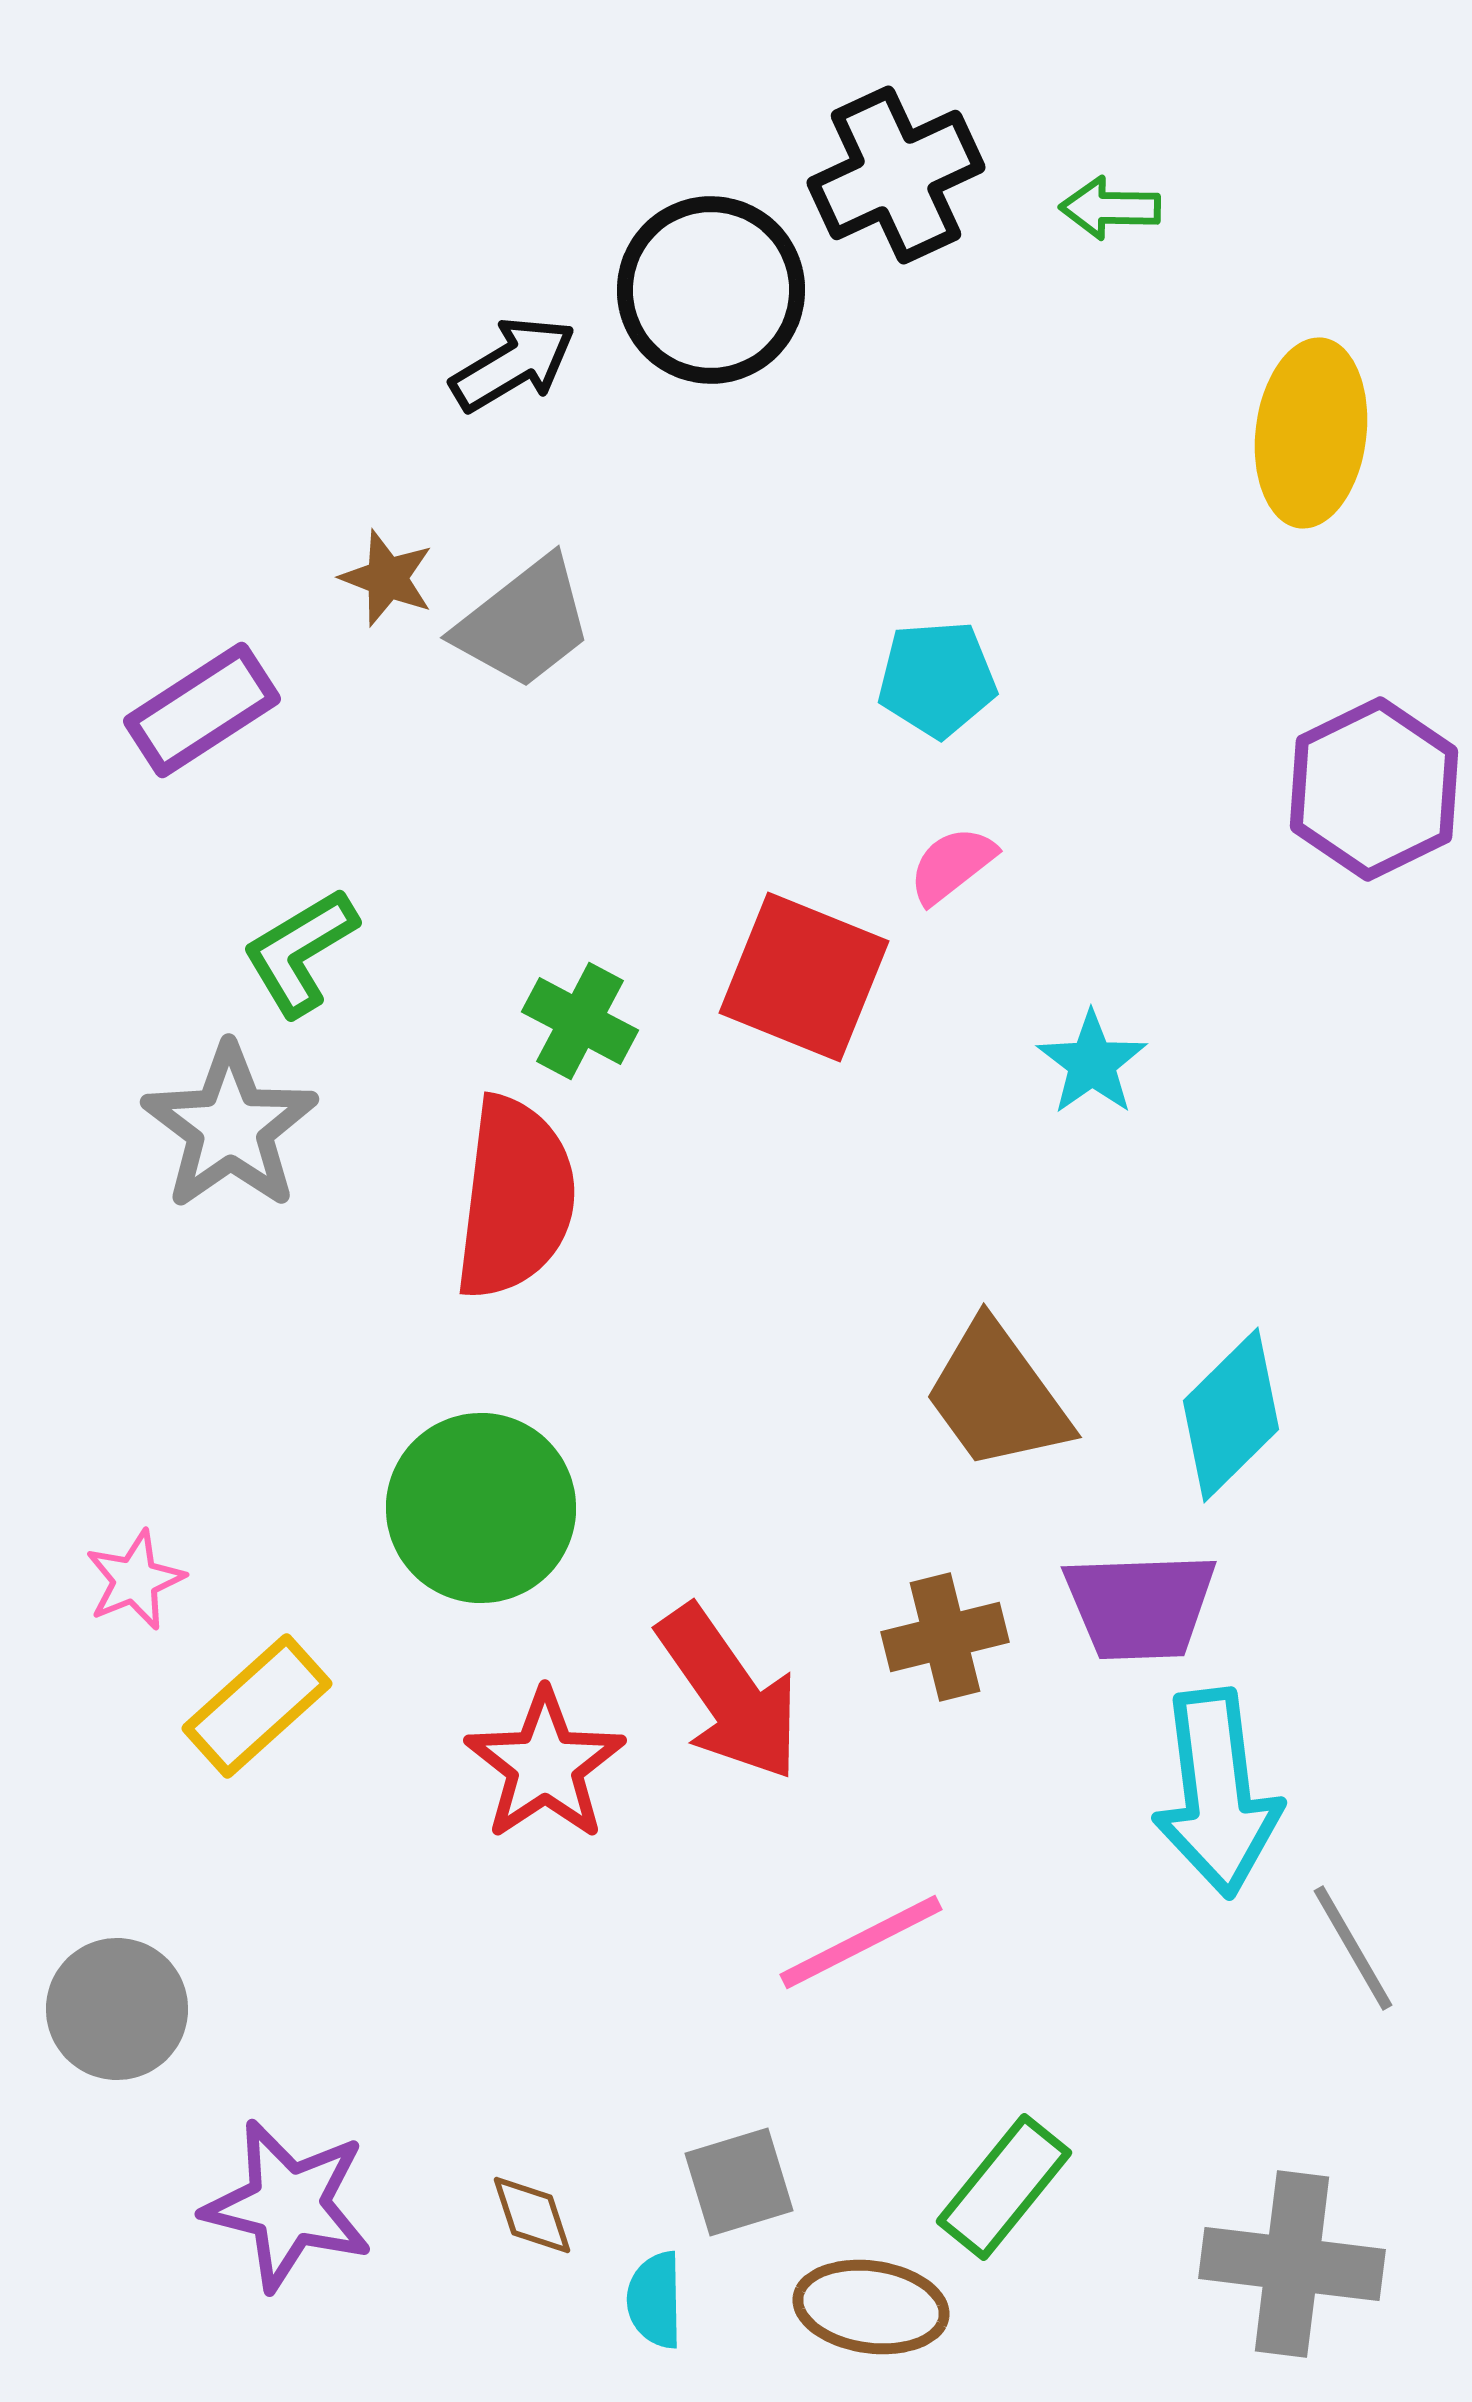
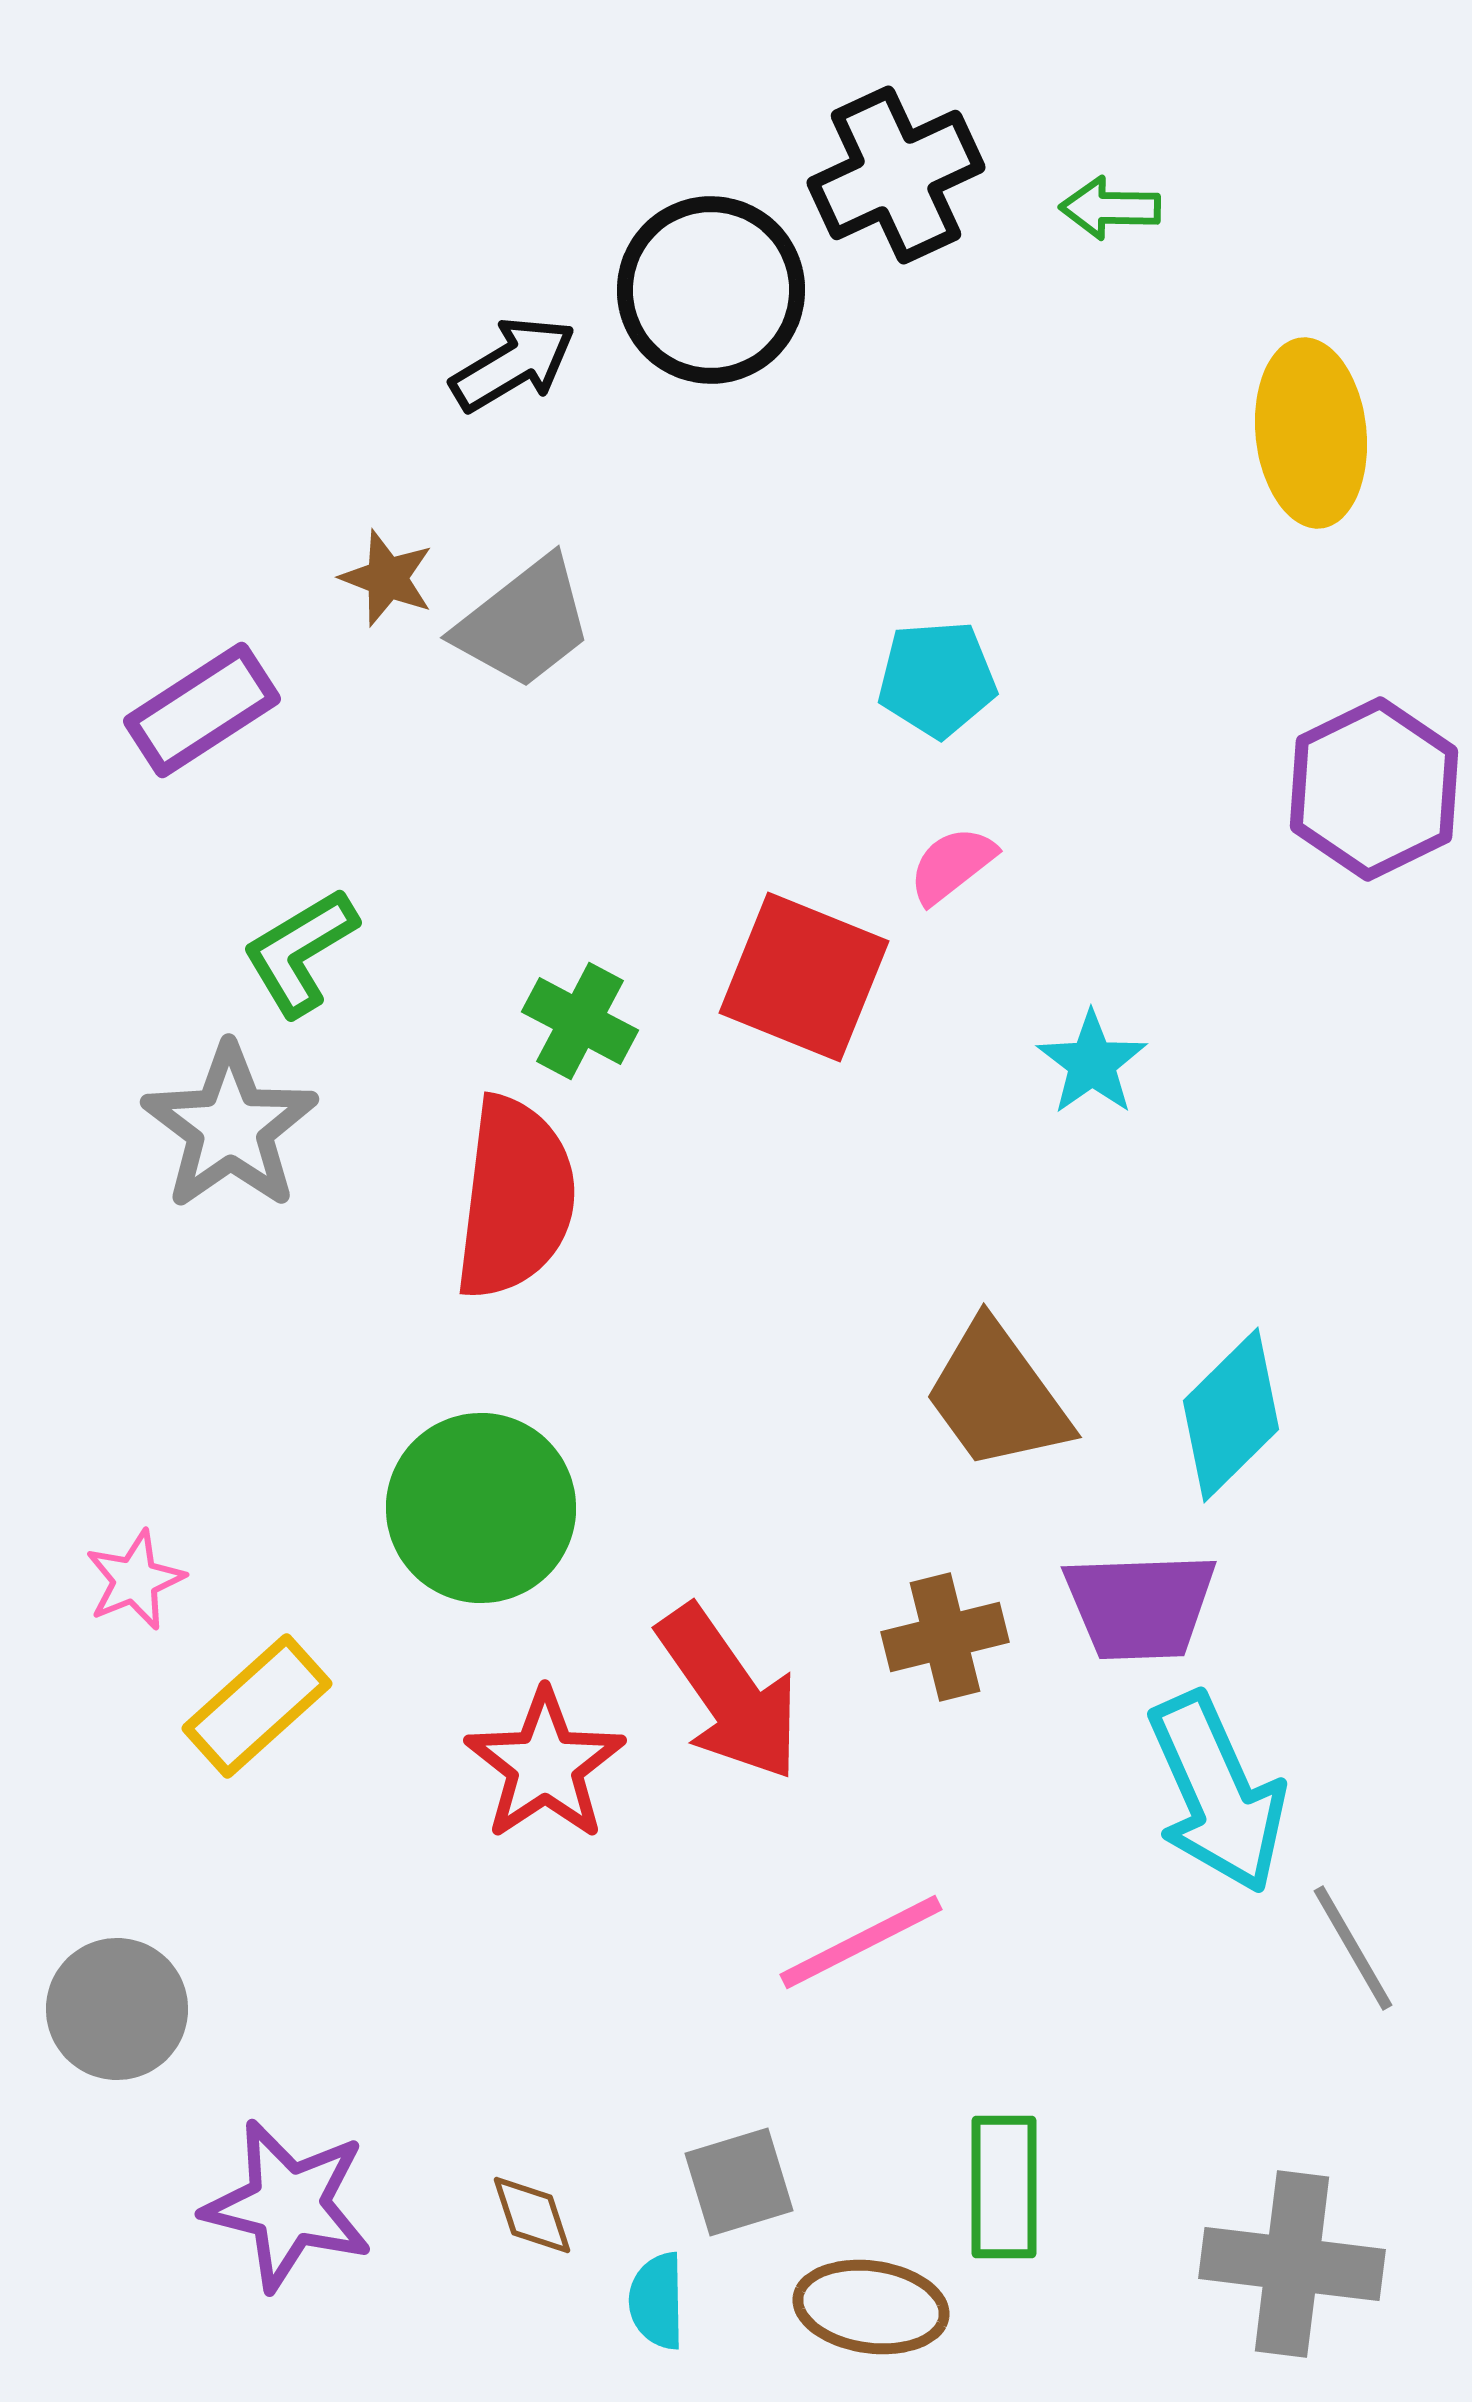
yellow ellipse: rotated 13 degrees counterclockwise
cyan arrow: rotated 17 degrees counterclockwise
green rectangle: rotated 39 degrees counterclockwise
cyan semicircle: moved 2 px right, 1 px down
